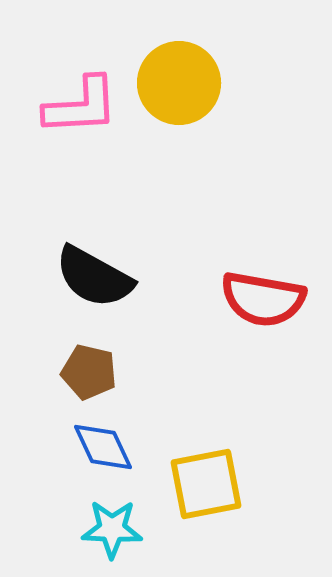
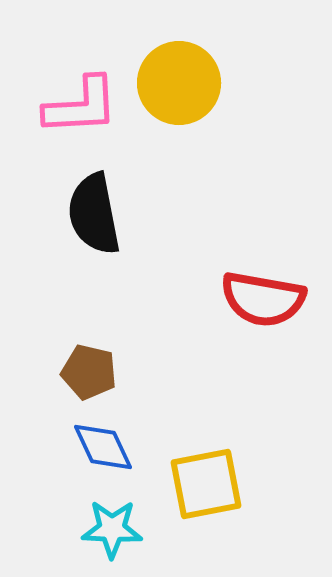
black semicircle: moved 63 px up; rotated 50 degrees clockwise
